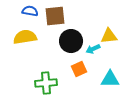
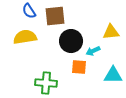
blue semicircle: moved 1 px left; rotated 133 degrees counterclockwise
yellow triangle: moved 2 px right, 4 px up
cyan arrow: moved 2 px down
orange square: moved 2 px up; rotated 28 degrees clockwise
cyan triangle: moved 3 px right, 4 px up
green cross: rotated 10 degrees clockwise
